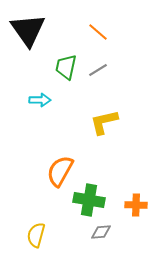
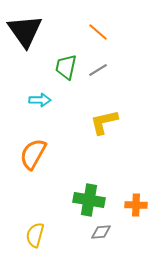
black triangle: moved 3 px left, 1 px down
orange semicircle: moved 27 px left, 17 px up
yellow semicircle: moved 1 px left
